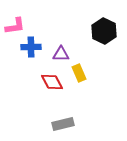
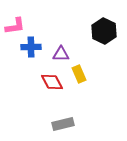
yellow rectangle: moved 1 px down
